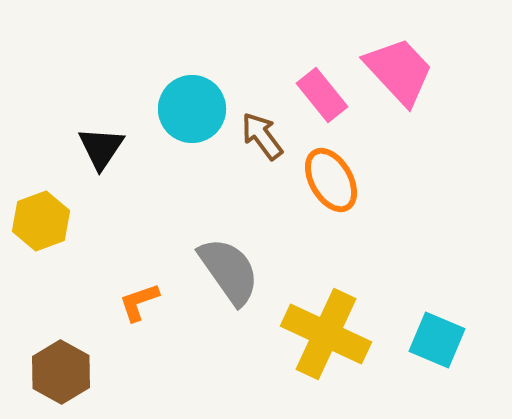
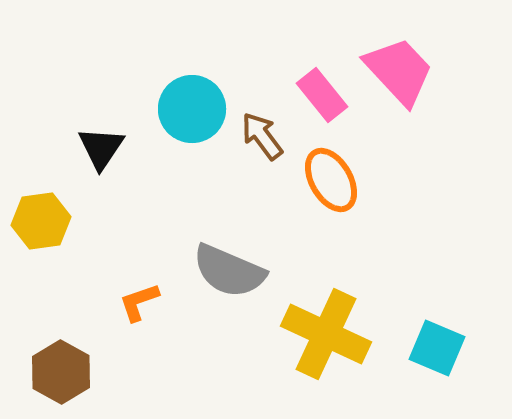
yellow hexagon: rotated 12 degrees clockwise
gray semicircle: rotated 148 degrees clockwise
cyan square: moved 8 px down
